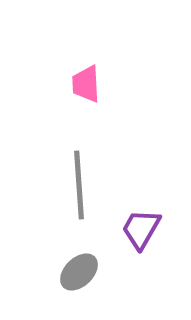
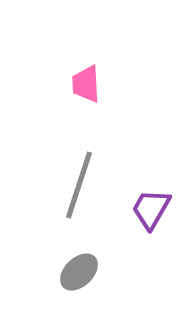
gray line: rotated 22 degrees clockwise
purple trapezoid: moved 10 px right, 20 px up
